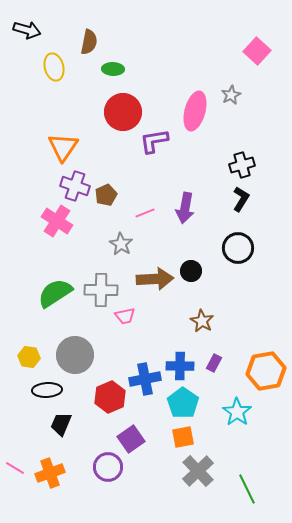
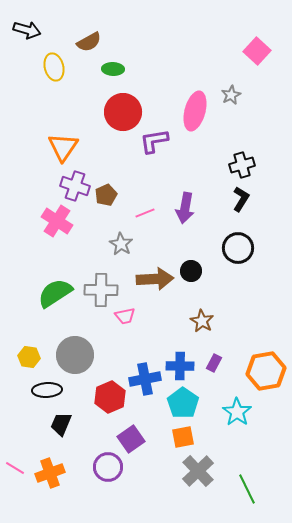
brown semicircle at (89, 42): rotated 50 degrees clockwise
